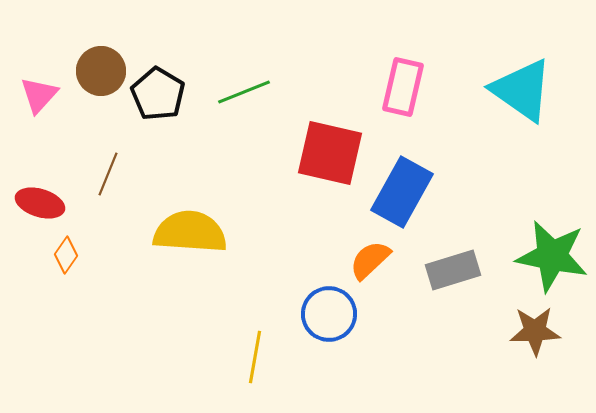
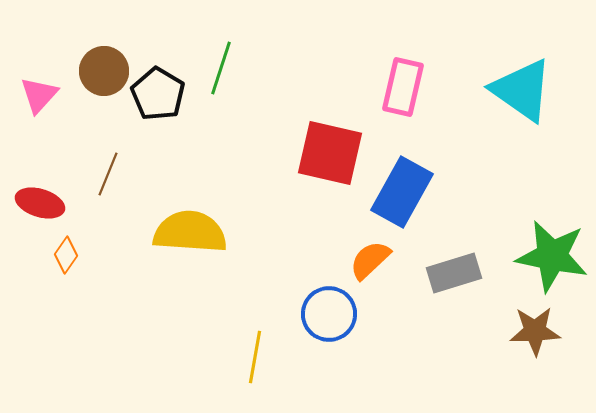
brown circle: moved 3 px right
green line: moved 23 px left, 24 px up; rotated 50 degrees counterclockwise
gray rectangle: moved 1 px right, 3 px down
